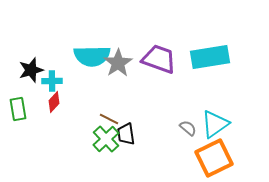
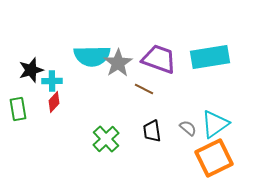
brown line: moved 35 px right, 30 px up
black trapezoid: moved 26 px right, 3 px up
